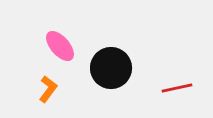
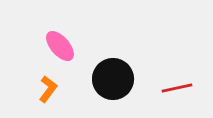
black circle: moved 2 px right, 11 px down
